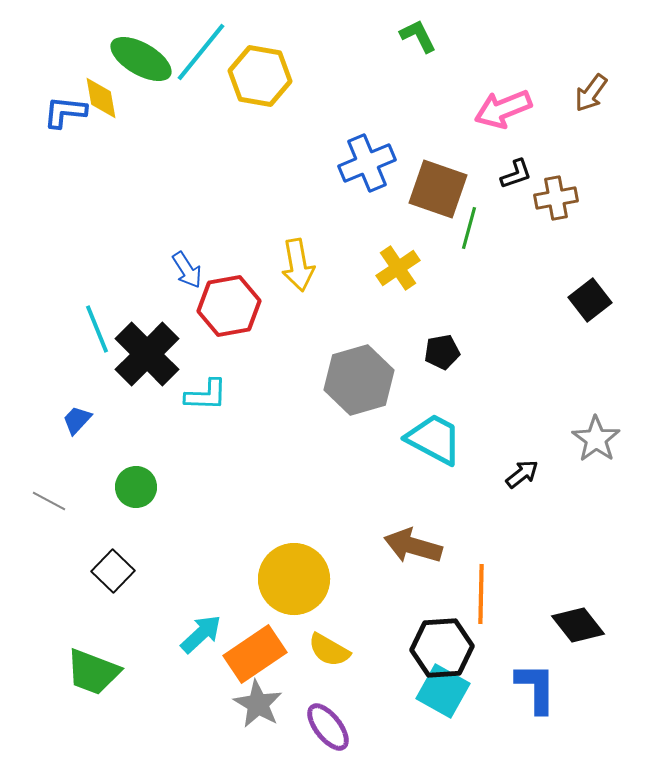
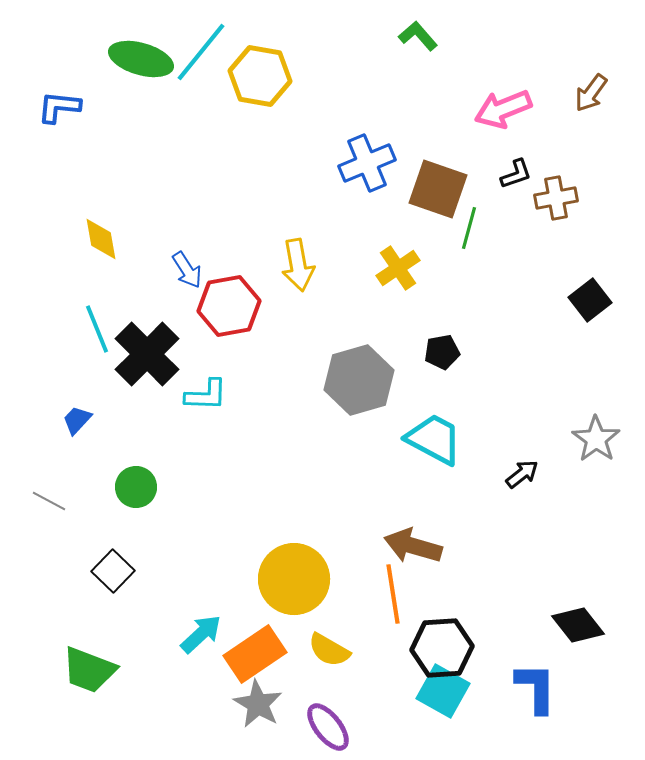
green L-shape at (418, 36): rotated 15 degrees counterclockwise
green ellipse at (141, 59): rotated 14 degrees counterclockwise
yellow diamond at (101, 98): moved 141 px down
blue L-shape at (65, 112): moved 6 px left, 5 px up
orange line at (481, 594): moved 88 px left; rotated 10 degrees counterclockwise
green trapezoid at (93, 672): moved 4 px left, 2 px up
